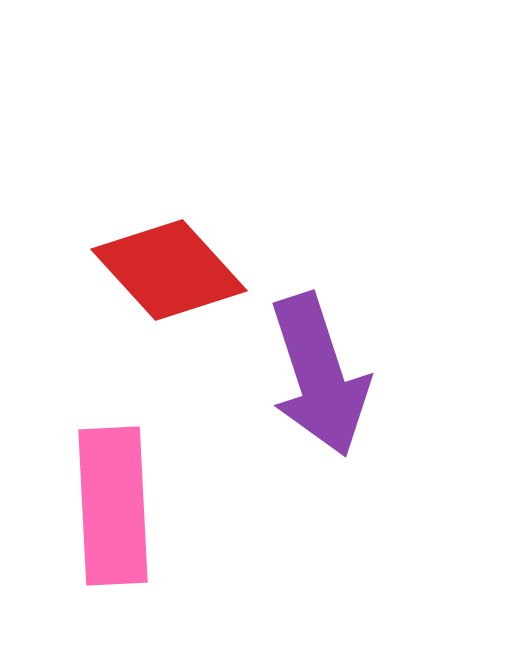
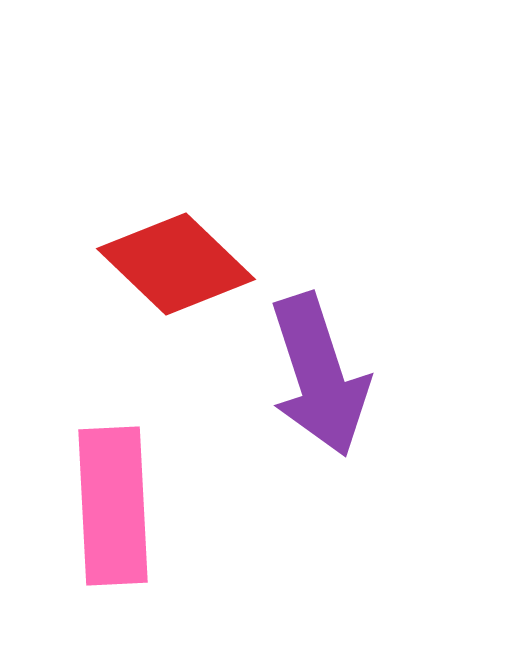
red diamond: moved 7 px right, 6 px up; rotated 4 degrees counterclockwise
